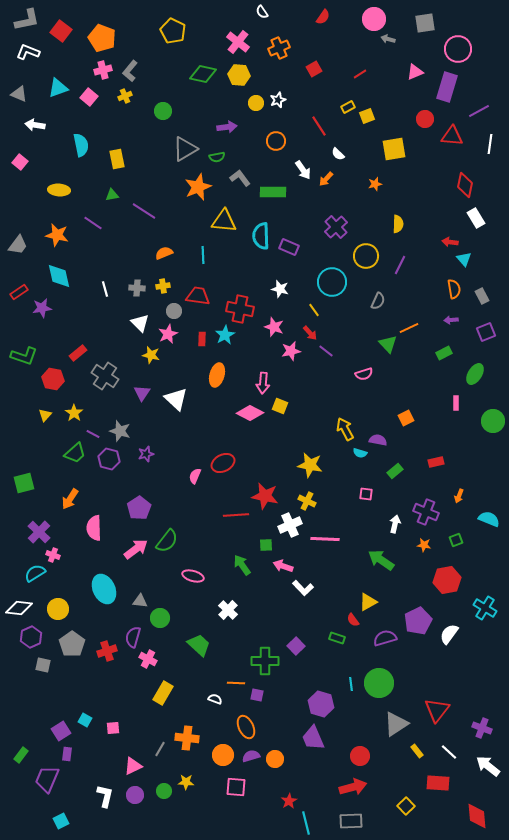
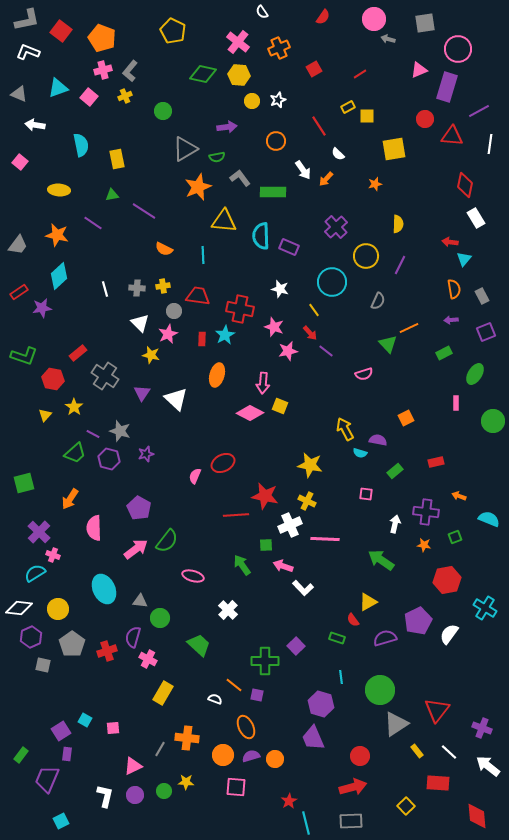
pink triangle at (415, 72): moved 4 px right, 2 px up
yellow circle at (256, 103): moved 4 px left, 2 px up
yellow square at (367, 116): rotated 21 degrees clockwise
orange semicircle at (164, 253): moved 4 px up; rotated 132 degrees counterclockwise
cyan triangle at (464, 259): rotated 21 degrees clockwise
cyan diamond at (59, 276): rotated 60 degrees clockwise
pink star at (291, 351): moved 3 px left
yellow star at (74, 413): moved 6 px up
orange arrow at (459, 496): rotated 88 degrees clockwise
purple pentagon at (139, 508): rotated 10 degrees counterclockwise
purple cross at (426, 512): rotated 15 degrees counterclockwise
green square at (456, 540): moved 1 px left, 3 px up
orange line at (236, 683): moved 2 px left, 2 px down; rotated 36 degrees clockwise
green circle at (379, 683): moved 1 px right, 7 px down
cyan line at (351, 684): moved 10 px left, 7 px up
